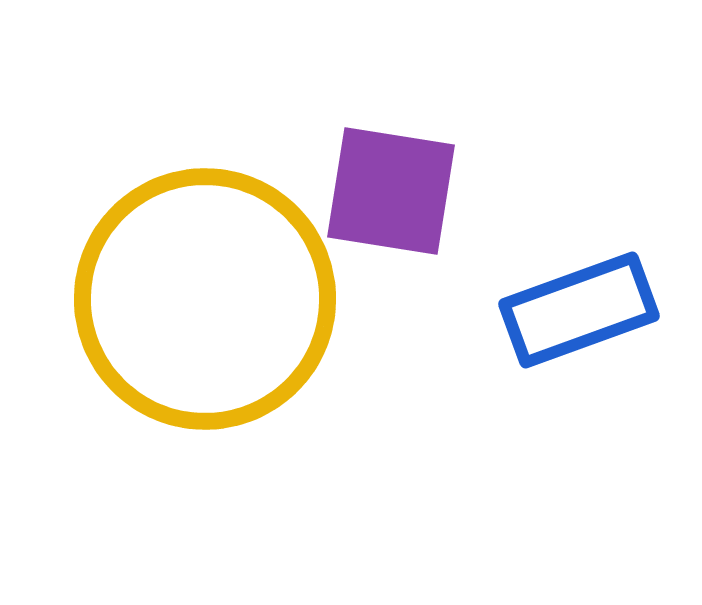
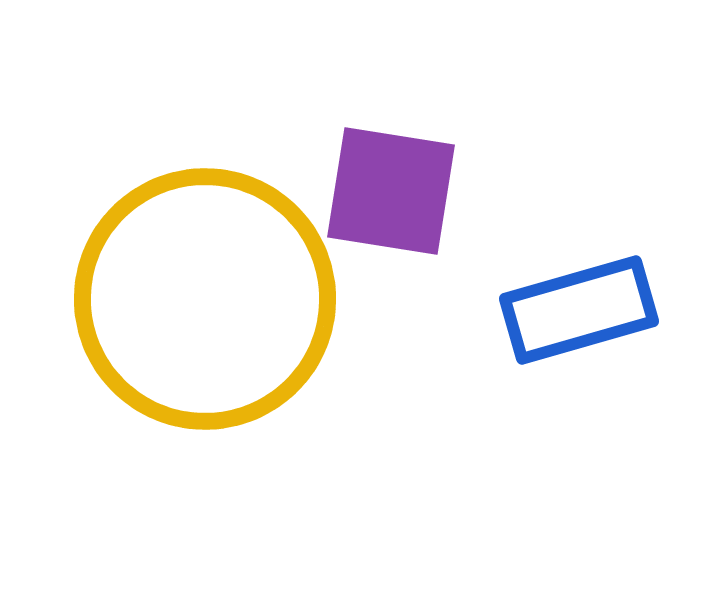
blue rectangle: rotated 4 degrees clockwise
